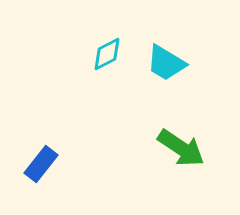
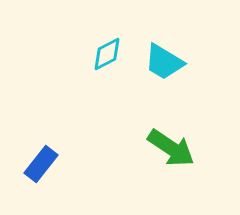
cyan trapezoid: moved 2 px left, 1 px up
green arrow: moved 10 px left
